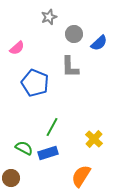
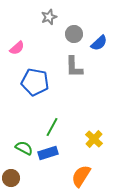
gray L-shape: moved 4 px right
blue pentagon: moved 1 px up; rotated 12 degrees counterclockwise
